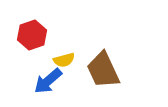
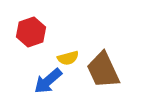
red hexagon: moved 1 px left, 3 px up
yellow semicircle: moved 4 px right, 2 px up
